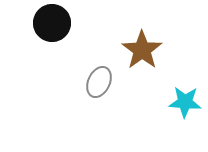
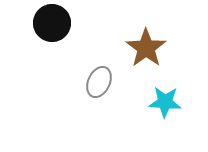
brown star: moved 4 px right, 2 px up
cyan star: moved 20 px left
